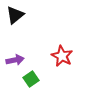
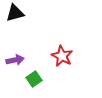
black triangle: moved 2 px up; rotated 24 degrees clockwise
green square: moved 3 px right
